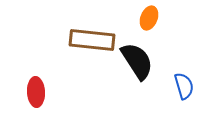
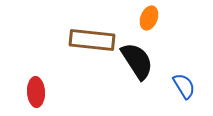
blue semicircle: rotated 16 degrees counterclockwise
